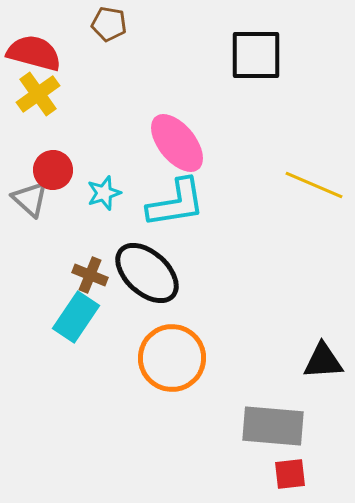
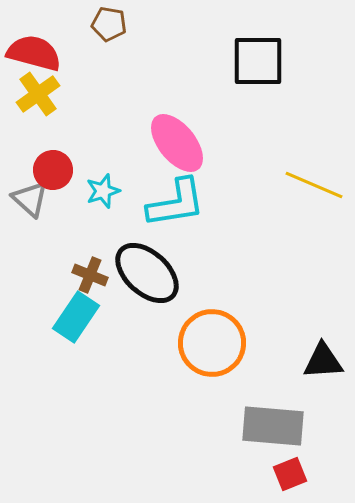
black square: moved 2 px right, 6 px down
cyan star: moved 1 px left, 2 px up
orange circle: moved 40 px right, 15 px up
red square: rotated 16 degrees counterclockwise
